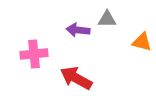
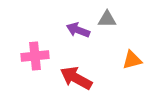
purple arrow: rotated 15 degrees clockwise
orange triangle: moved 10 px left, 18 px down; rotated 30 degrees counterclockwise
pink cross: moved 1 px right, 2 px down
